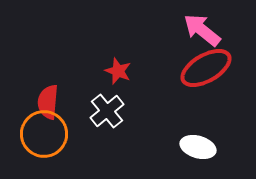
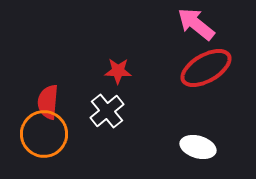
pink arrow: moved 6 px left, 6 px up
red star: rotated 20 degrees counterclockwise
